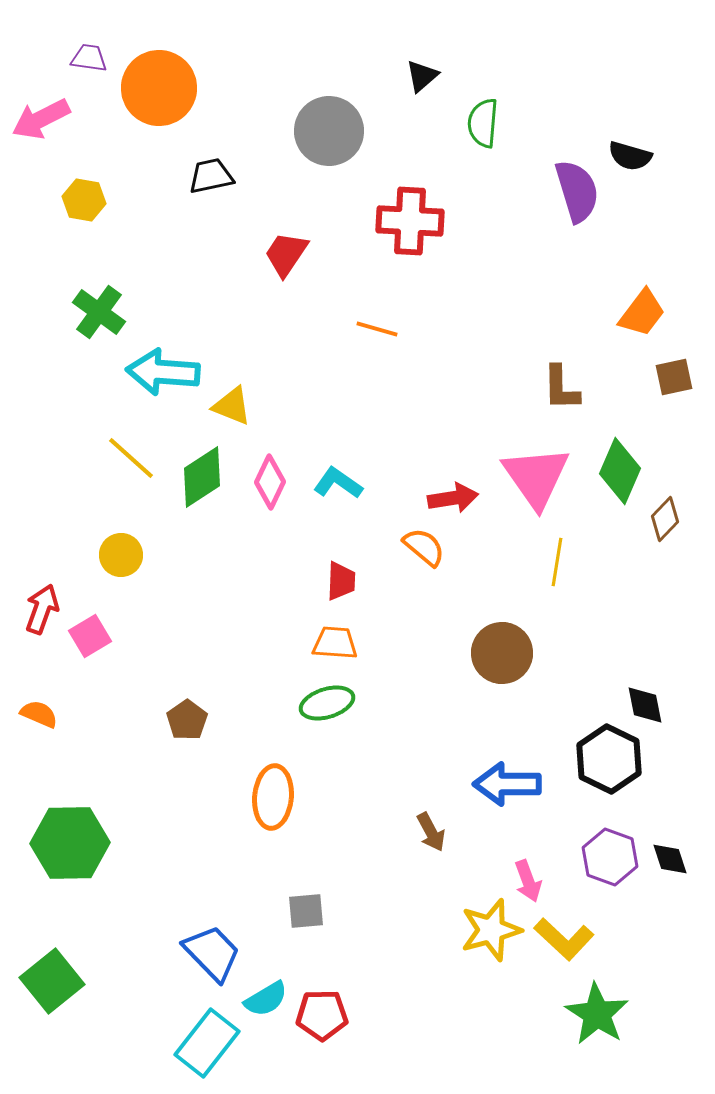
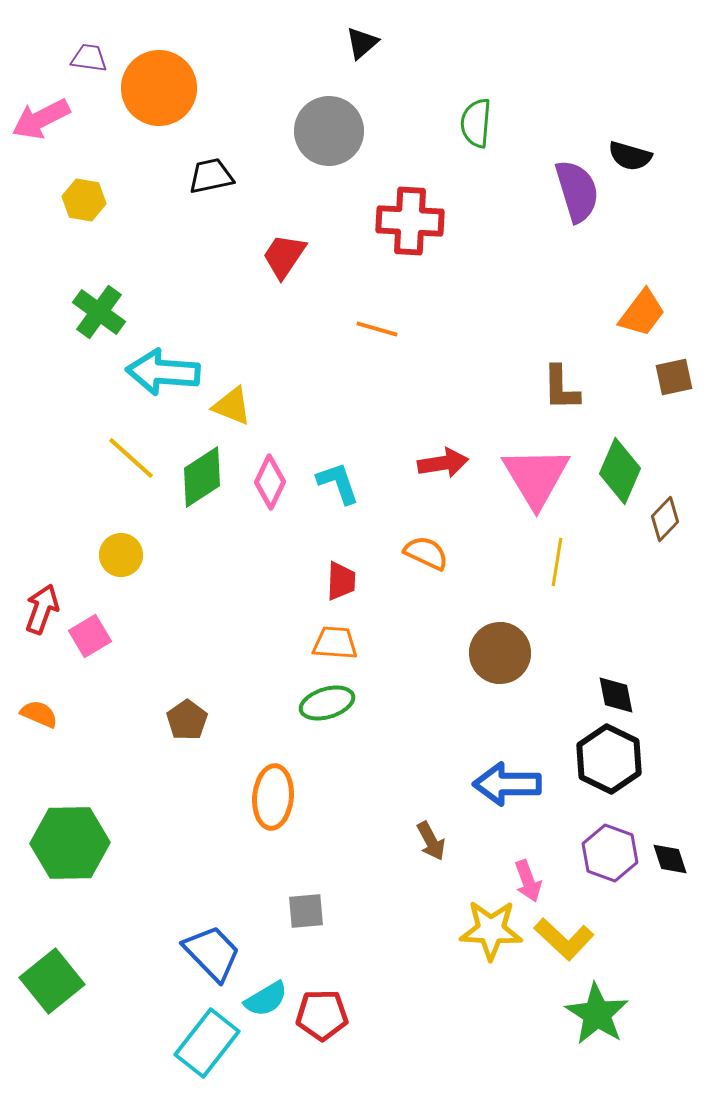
black triangle at (422, 76): moved 60 px left, 33 px up
green semicircle at (483, 123): moved 7 px left
red trapezoid at (286, 254): moved 2 px left, 2 px down
pink triangle at (536, 477): rotated 4 degrees clockwise
cyan L-shape at (338, 483): rotated 36 degrees clockwise
red arrow at (453, 498): moved 10 px left, 35 px up
orange semicircle at (424, 547): moved 2 px right, 6 px down; rotated 15 degrees counterclockwise
brown circle at (502, 653): moved 2 px left
black diamond at (645, 705): moved 29 px left, 10 px up
brown arrow at (431, 832): moved 9 px down
purple hexagon at (610, 857): moved 4 px up
yellow star at (491, 930): rotated 18 degrees clockwise
